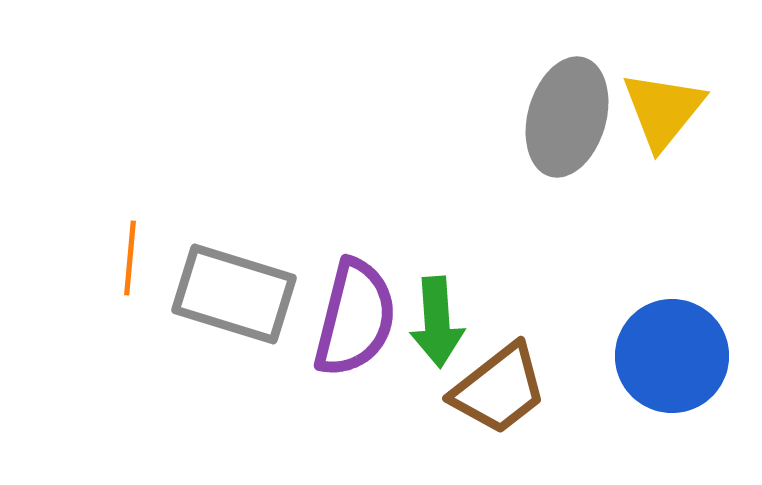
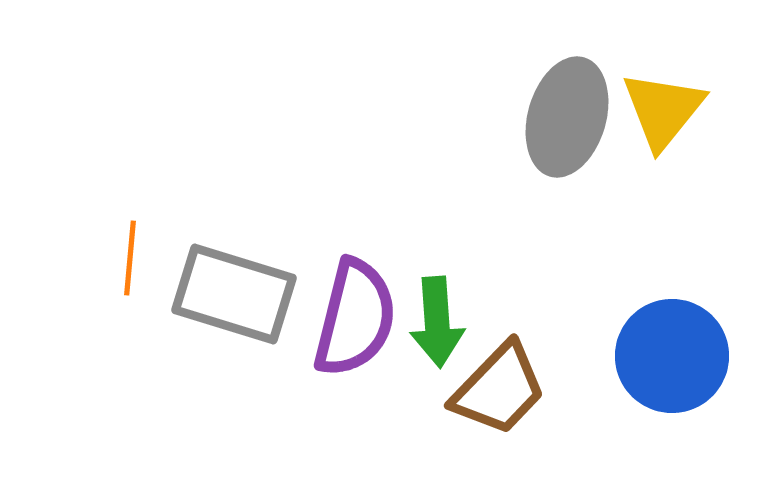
brown trapezoid: rotated 8 degrees counterclockwise
